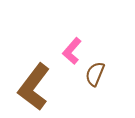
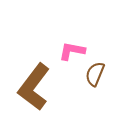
pink L-shape: rotated 60 degrees clockwise
